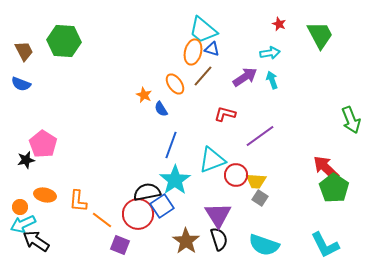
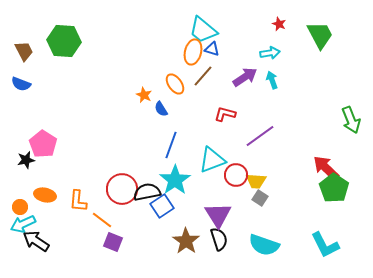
red circle at (138, 214): moved 16 px left, 25 px up
purple square at (120, 245): moved 7 px left, 3 px up
